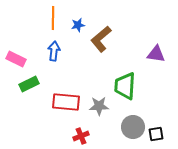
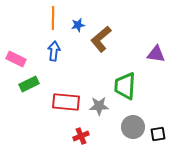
black square: moved 2 px right
